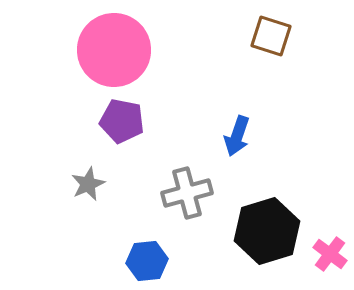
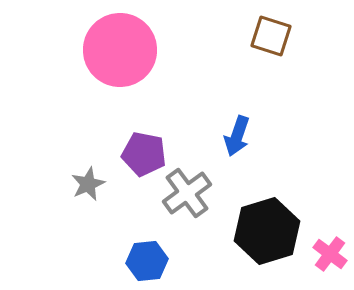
pink circle: moved 6 px right
purple pentagon: moved 22 px right, 33 px down
gray cross: rotated 21 degrees counterclockwise
